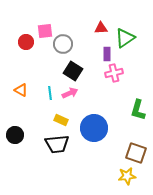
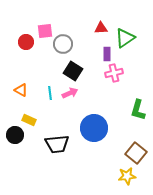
yellow rectangle: moved 32 px left
brown square: rotated 20 degrees clockwise
